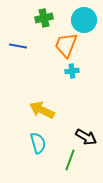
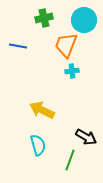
cyan semicircle: moved 2 px down
